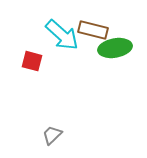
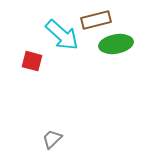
brown rectangle: moved 3 px right, 10 px up; rotated 28 degrees counterclockwise
green ellipse: moved 1 px right, 4 px up
gray trapezoid: moved 4 px down
